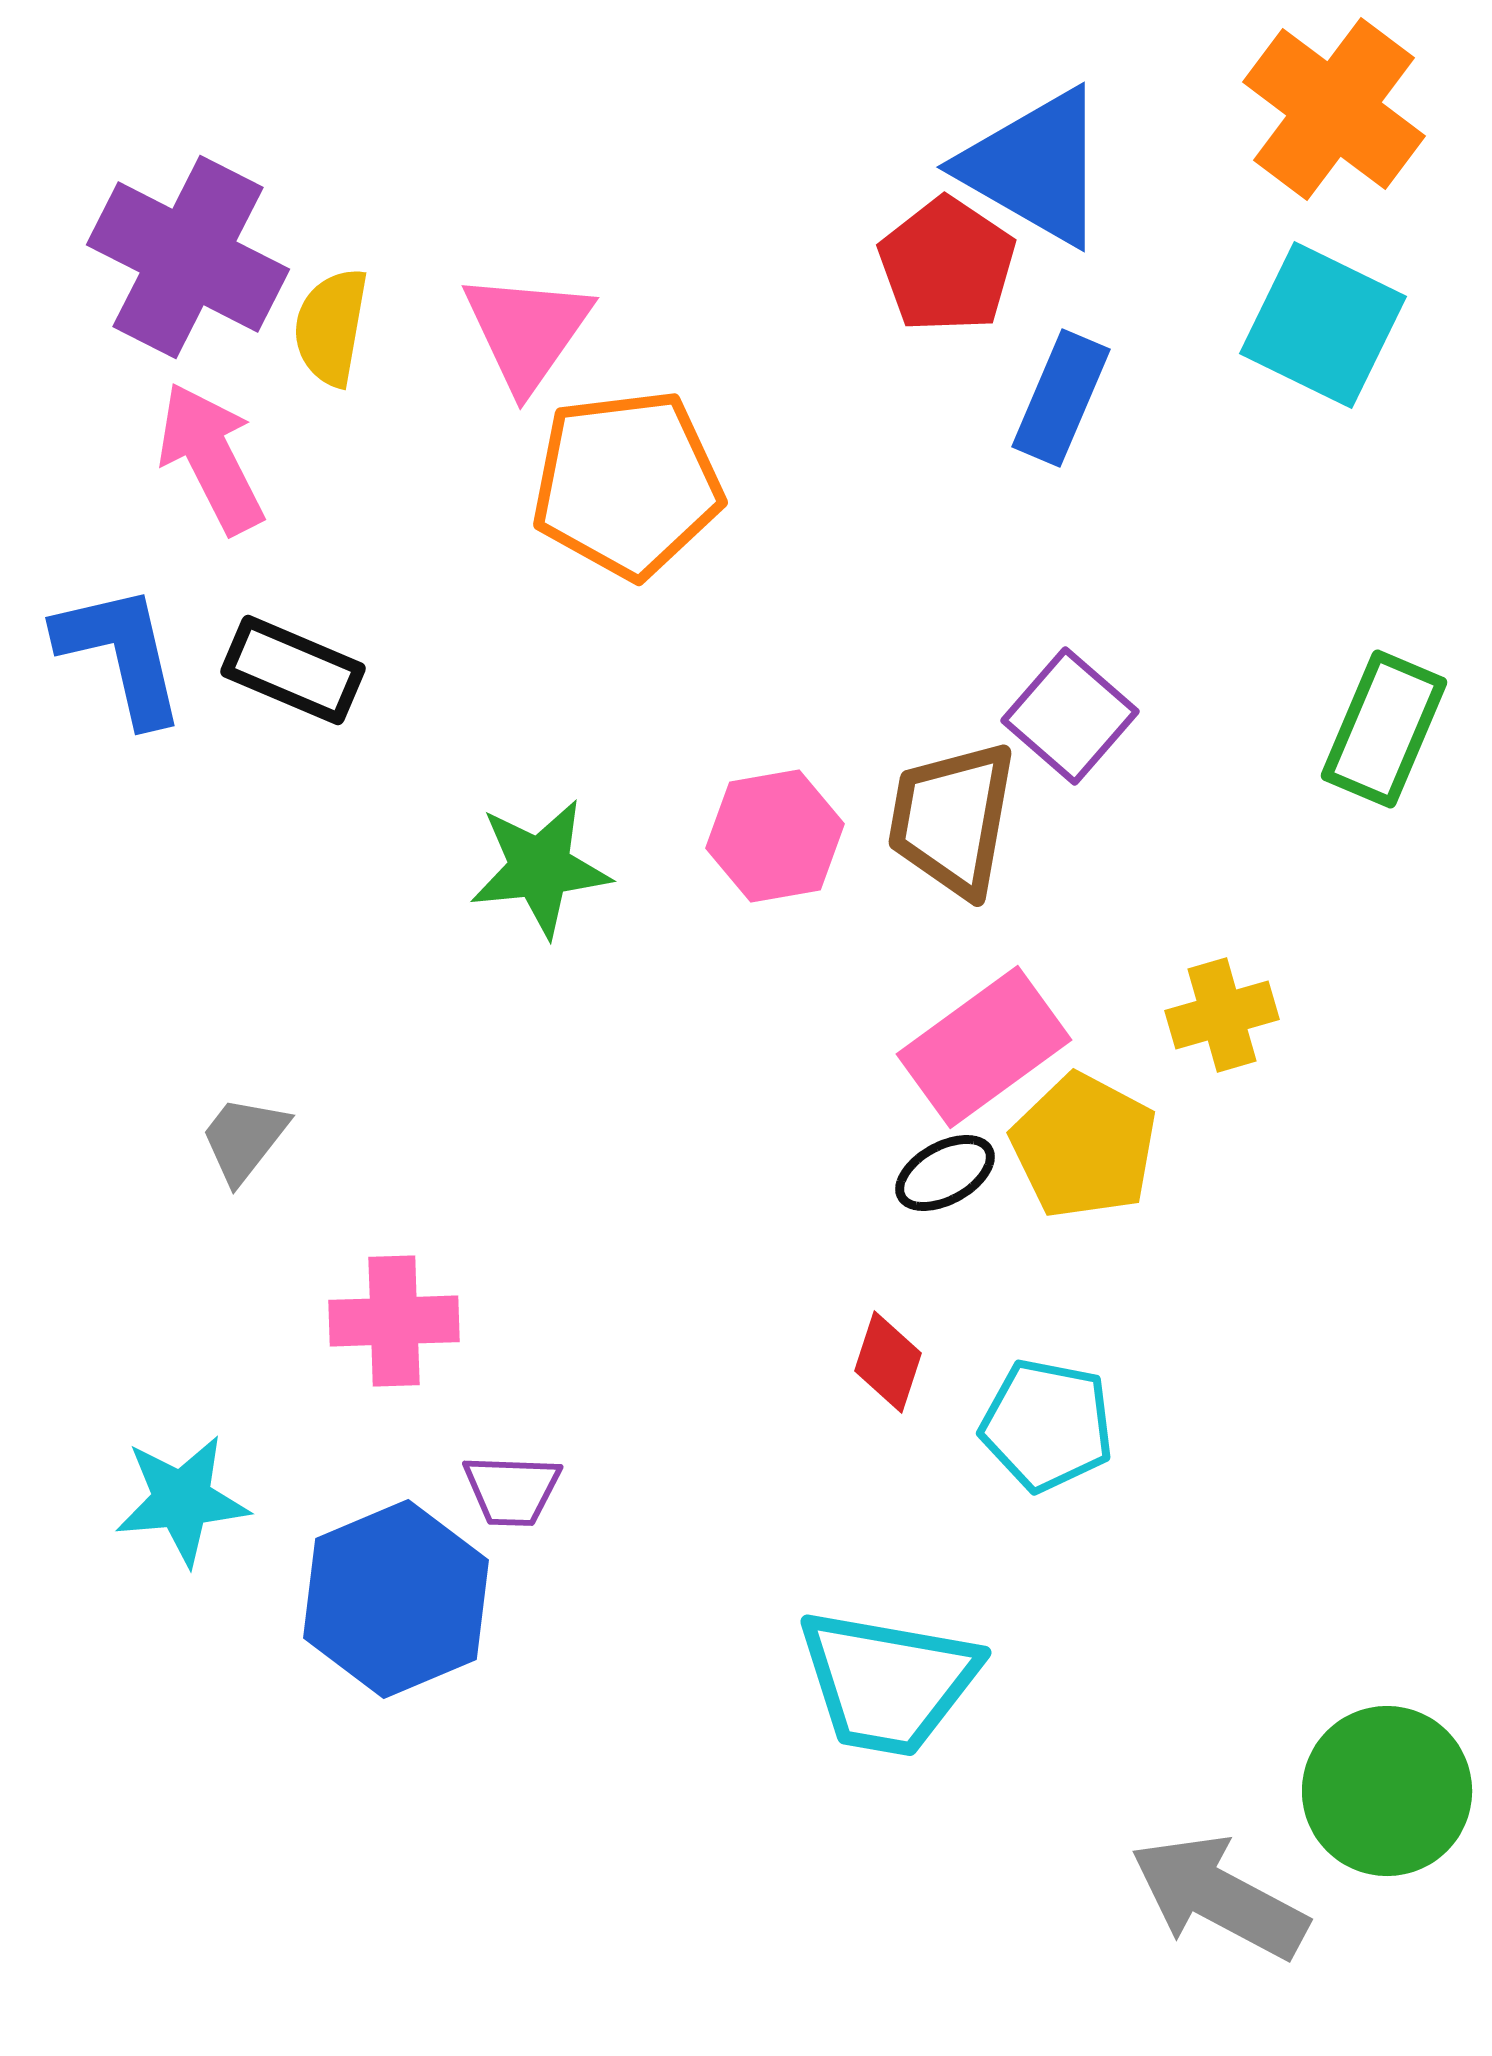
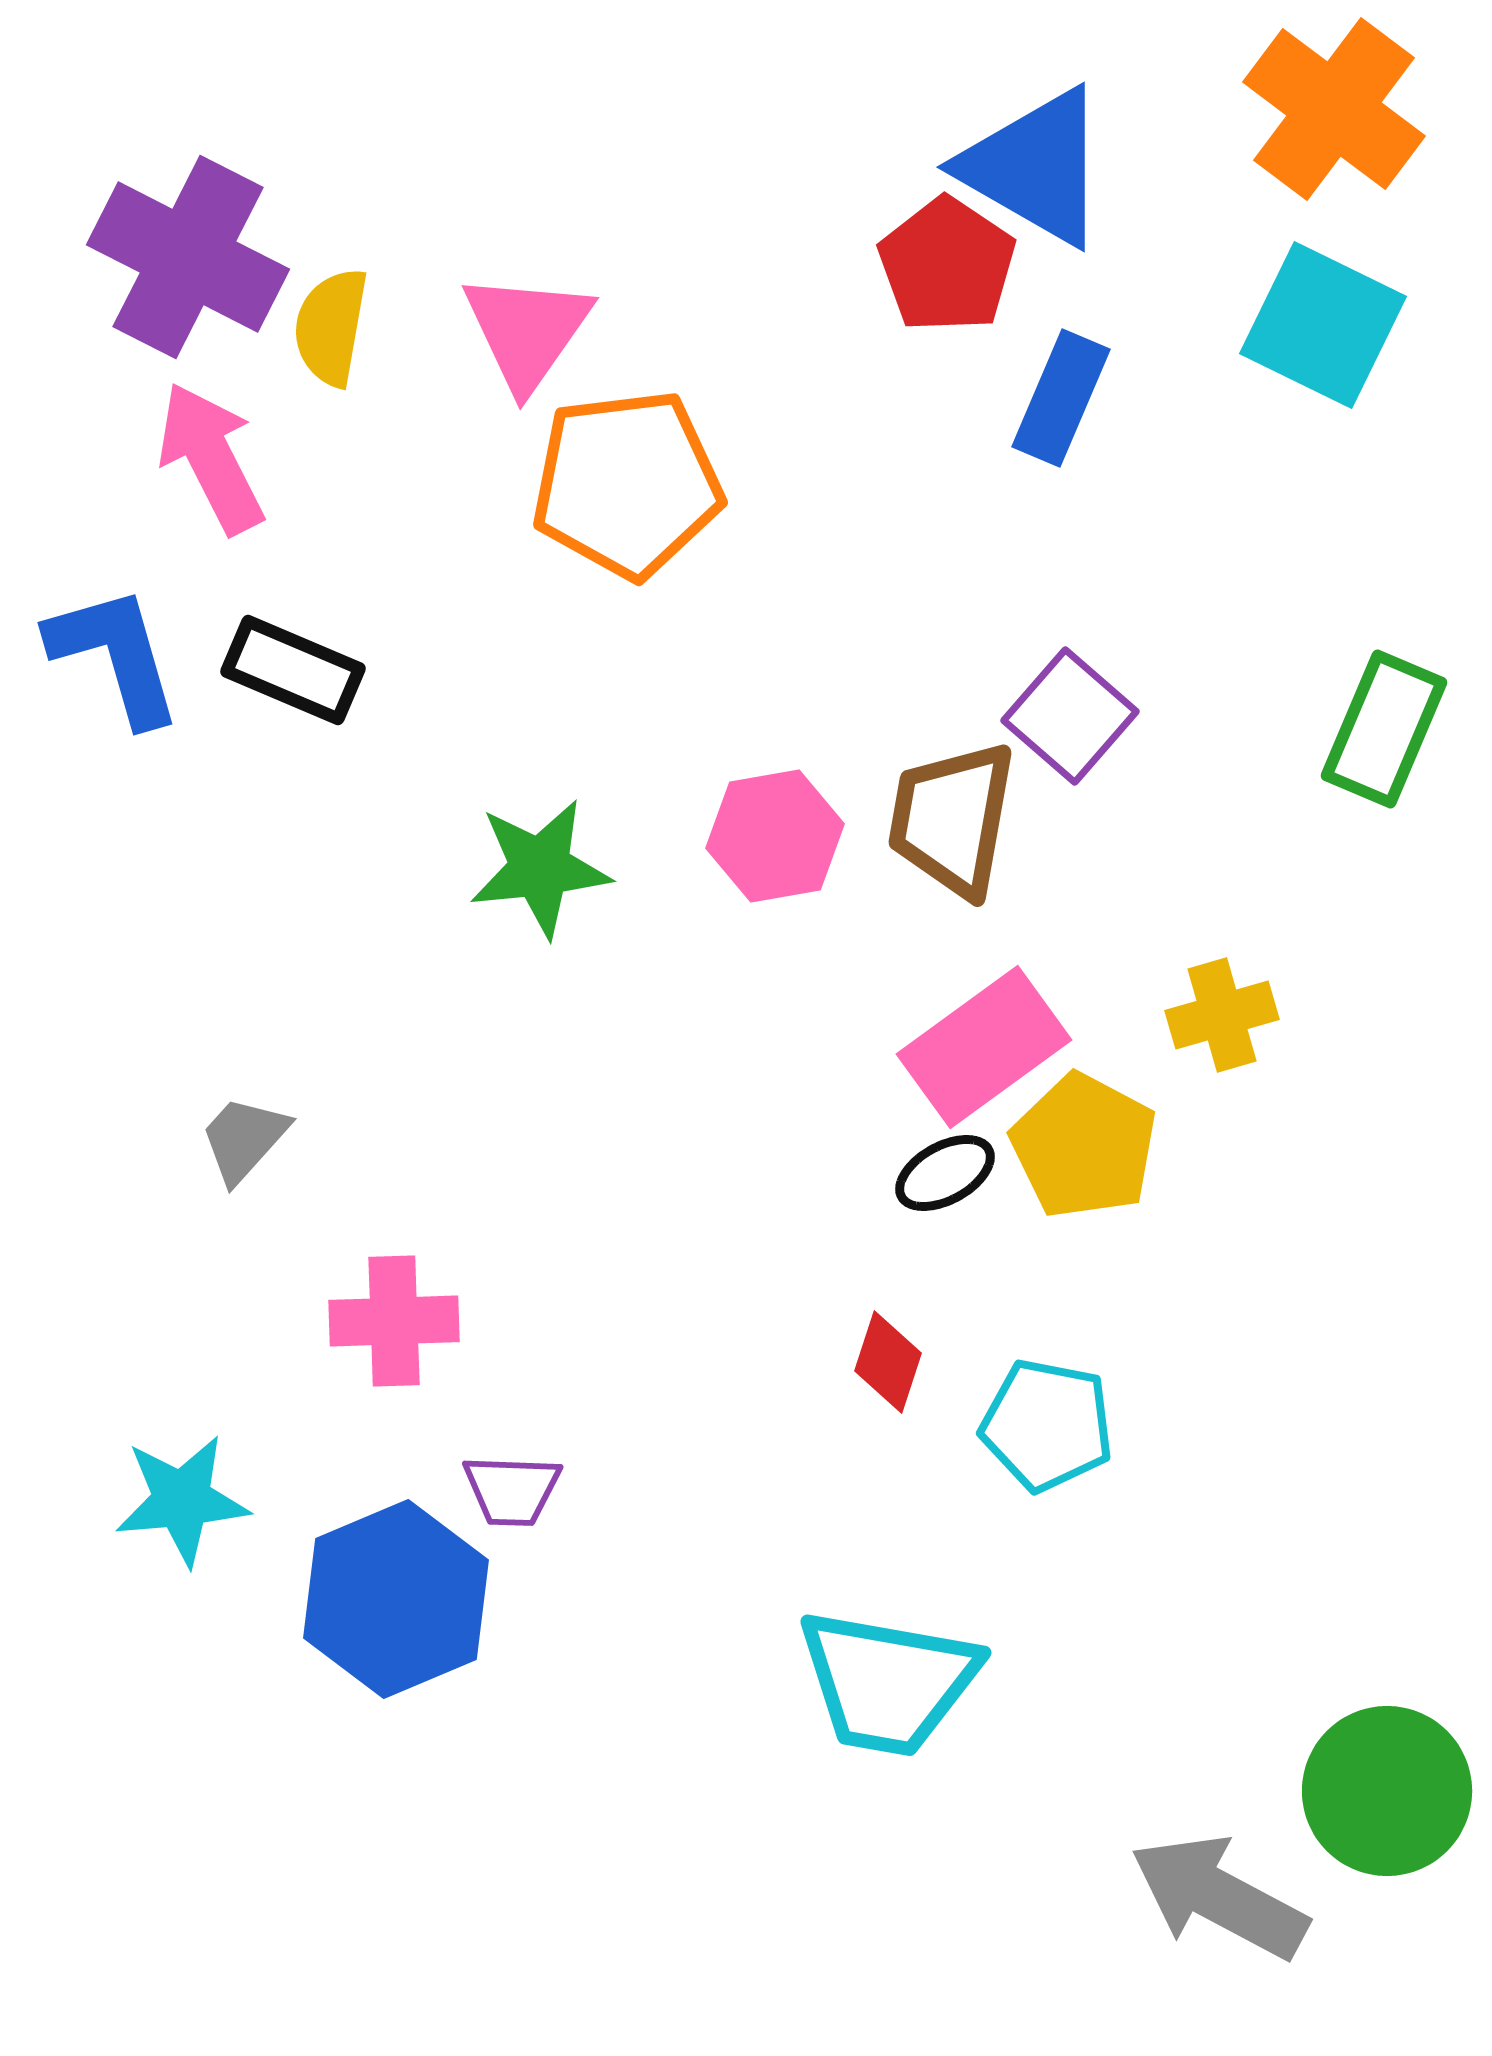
blue L-shape: moved 6 px left, 1 px down; rotated 3 degrees counterclockwise
gray trapezoid: rotated 4 degrees clockwise
